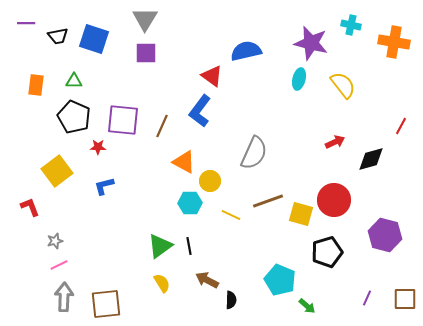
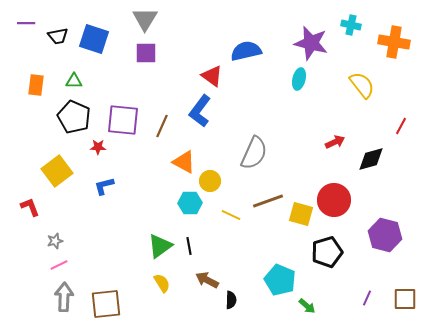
yellow semicircle at (343, 85): moved 19 px right
